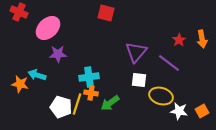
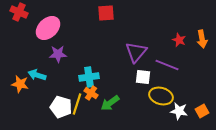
red square: rotated 18 degrees counterclockwise
red star: rotated 16 degrees counterclockwise
purple line: moved 2 px left, 2 px down; rotated 15 degrees counterclockwise
white square: moved 4 px right, 3 px up
orange cross: rotated 24 degrees clockwise
